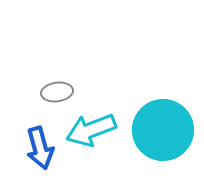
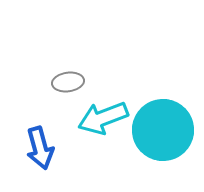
gray ellipse: moved 11 px right, 10 px up
cyan arrow: moved 12 px right, 12 px up
